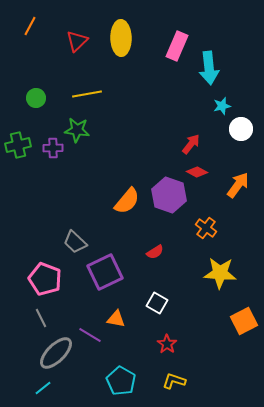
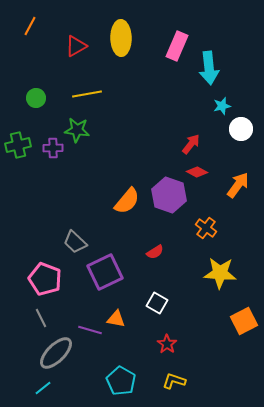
red triangle: moved 1 px left, 5 px down; rotated 15 degrees clockwise
purple line: moved 5 px up; rotated 15 degrees counterclockwise
